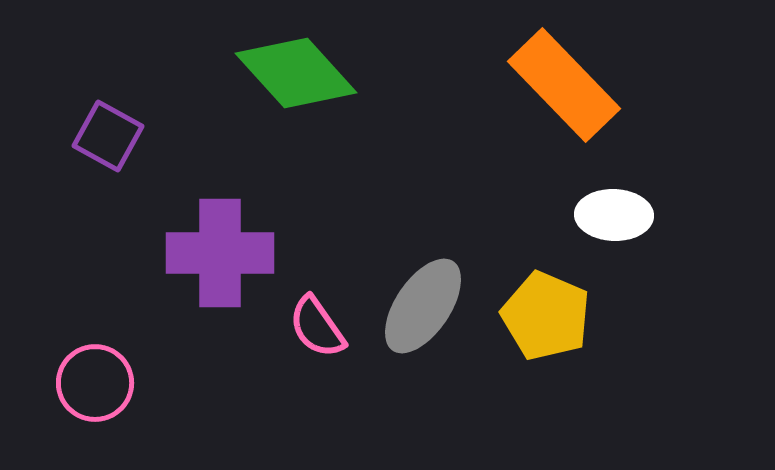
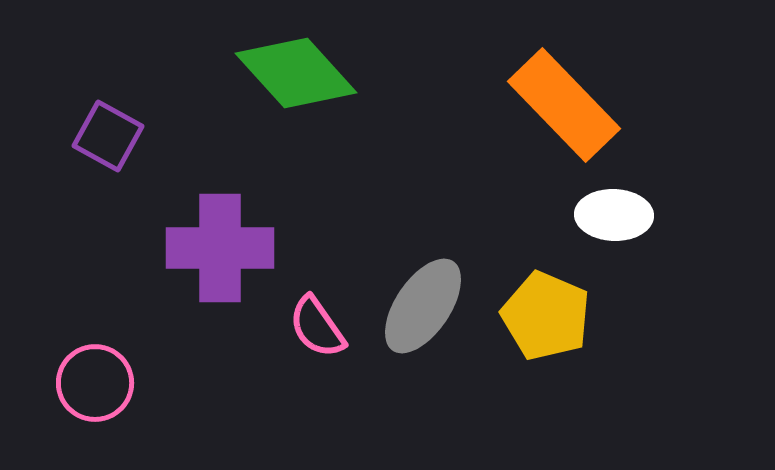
orange rectangle: moved 20 px down
purple cross: moved 5 px up
